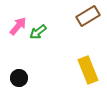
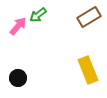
brown rectangle: moved 1 px right, 1 px down
green arrow: moved 17 px up
black circle: moved 1 px left
